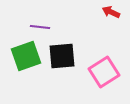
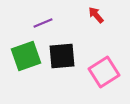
red arrow: moved 15 px left, 3 px down; rotated 24 degrees clockwise
purple line: moved 3 px right, 4 px up; rotated 30 degrees counterclockwise
